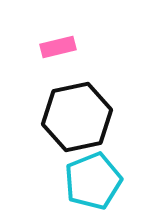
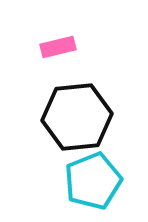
black hexagon: rotated 6 degrees clockwise
